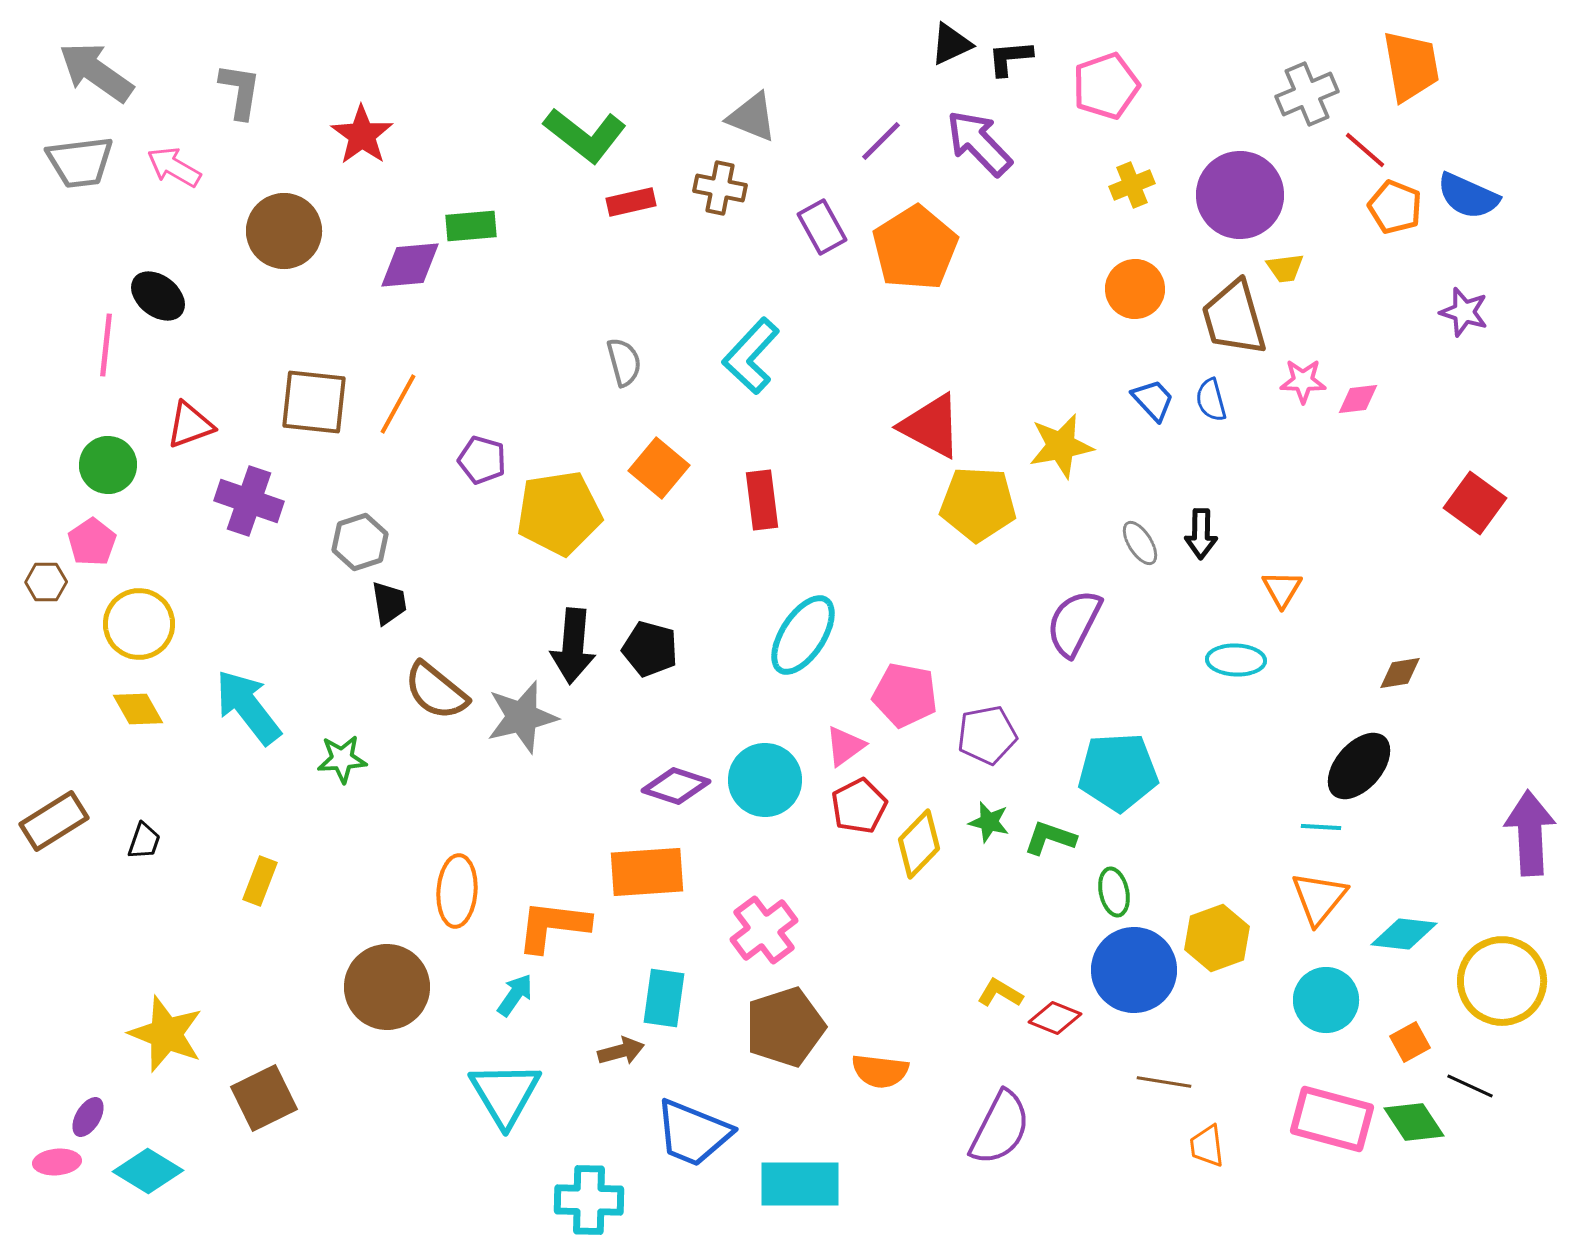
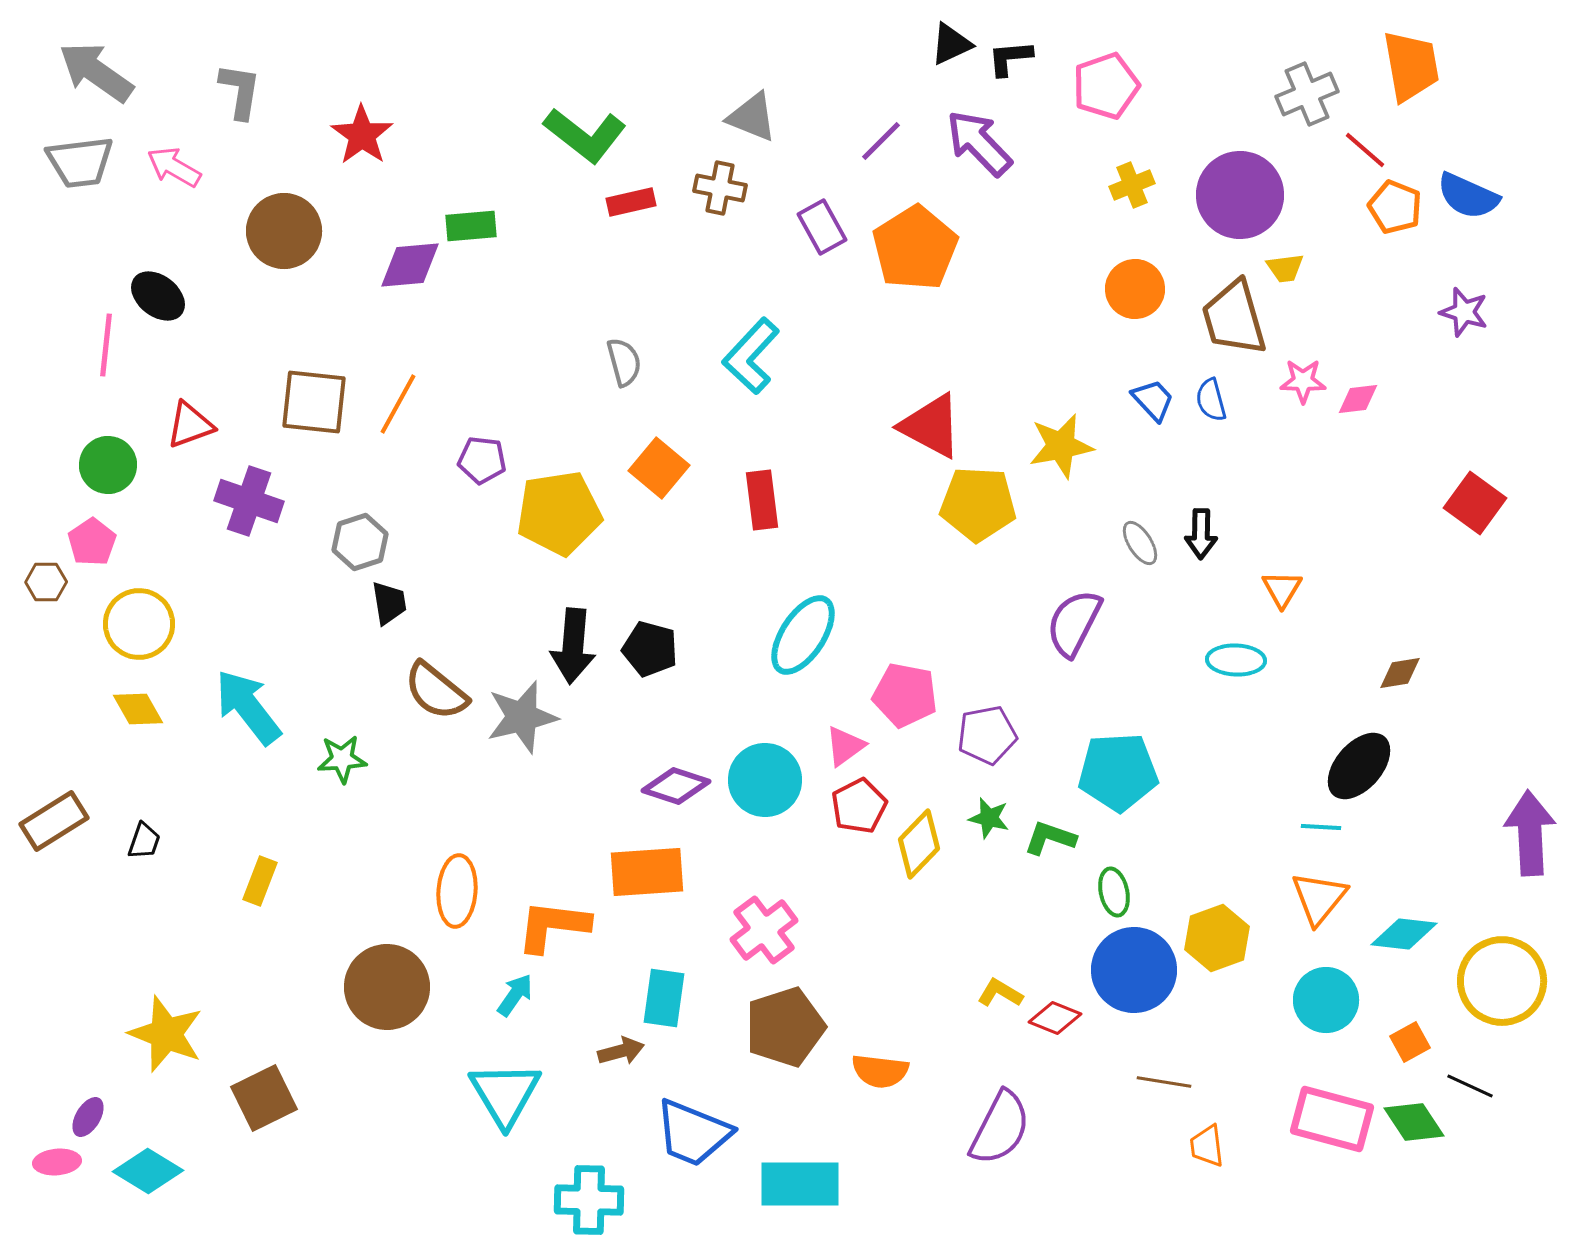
purple pentagon at (482, 460): rotated 9 degrees counterclockwise
green star at (989, 822): moved 4 px up
